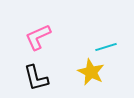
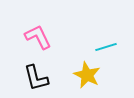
pink L-shape: rotated 88 degrees clockwise
yellow star: moved 4 px left, 3 px down
